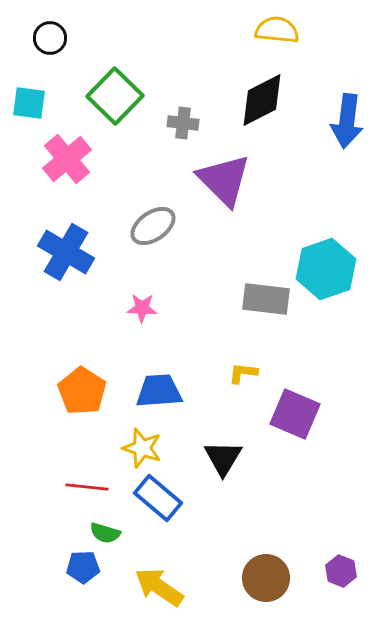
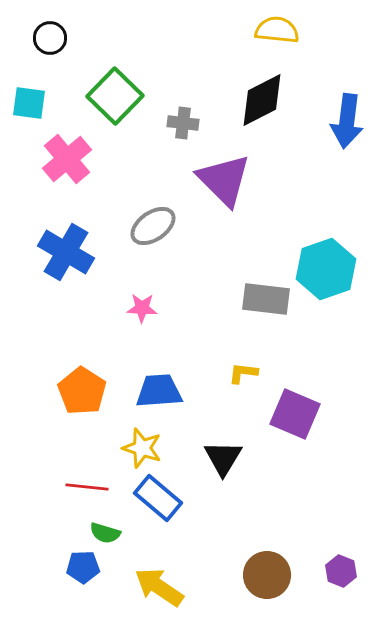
brown circle: moved 1 px right, 3 px up
